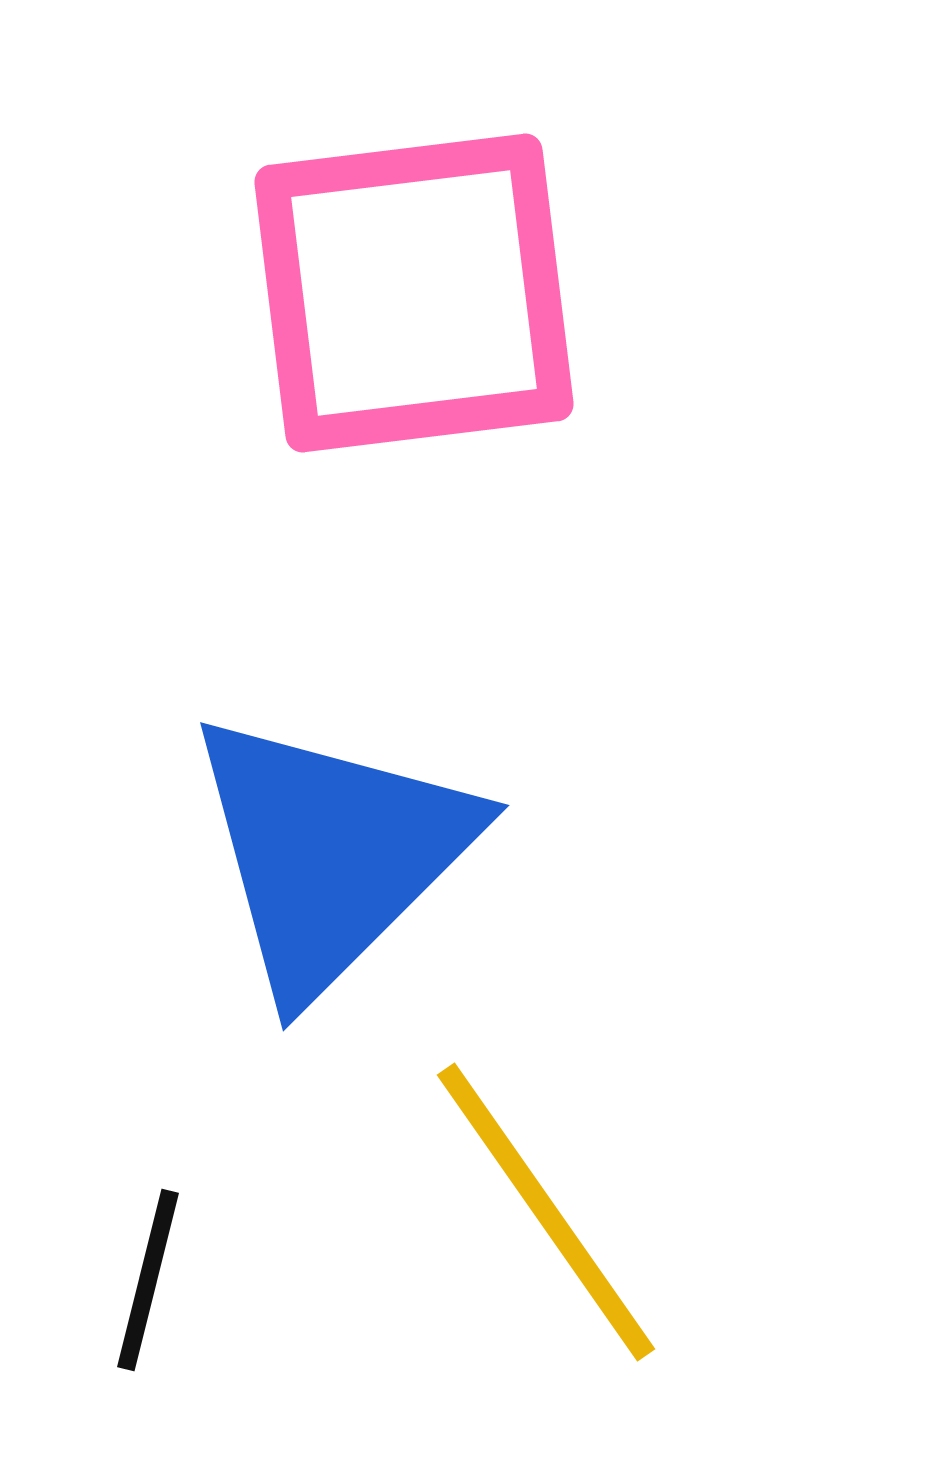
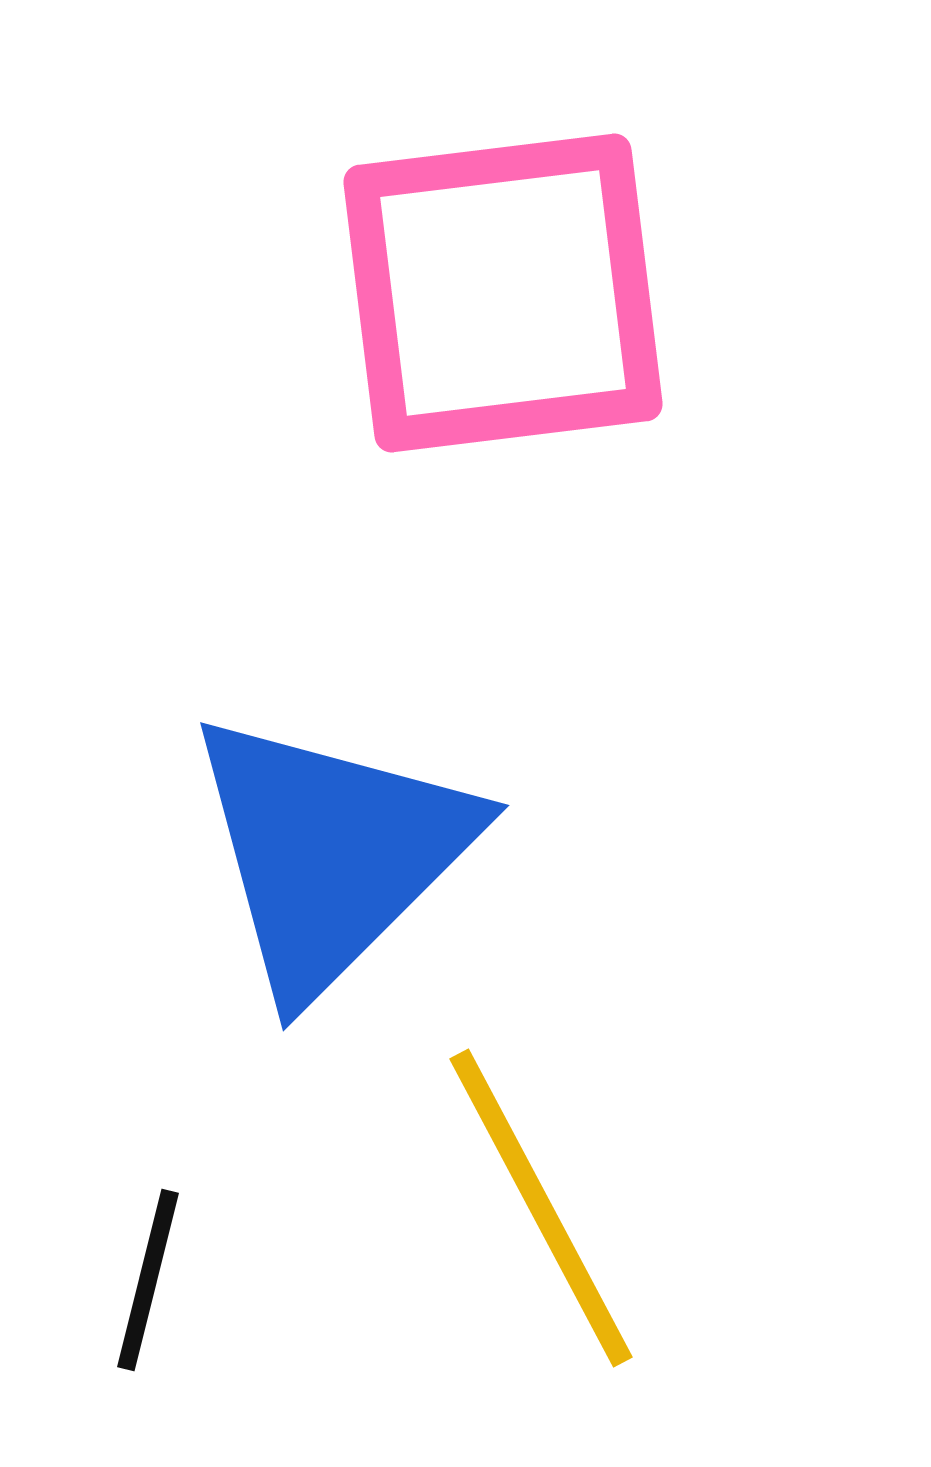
pink square: moved 89 px right
yellow line: moved 5 px left, 4 px up; rotated 7 degrees clockwise
